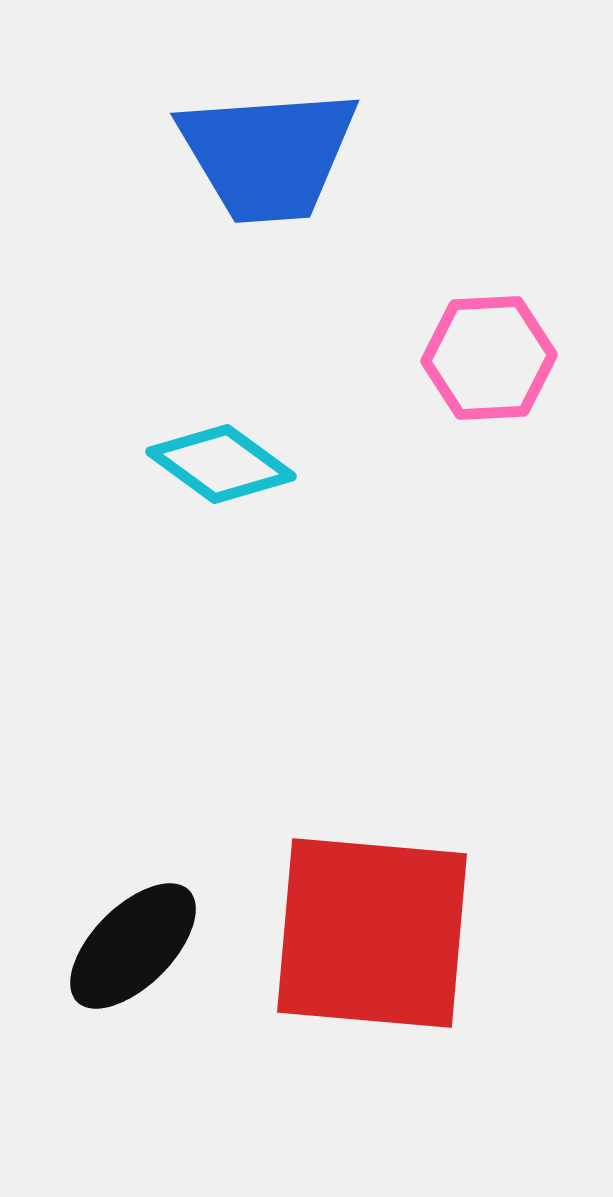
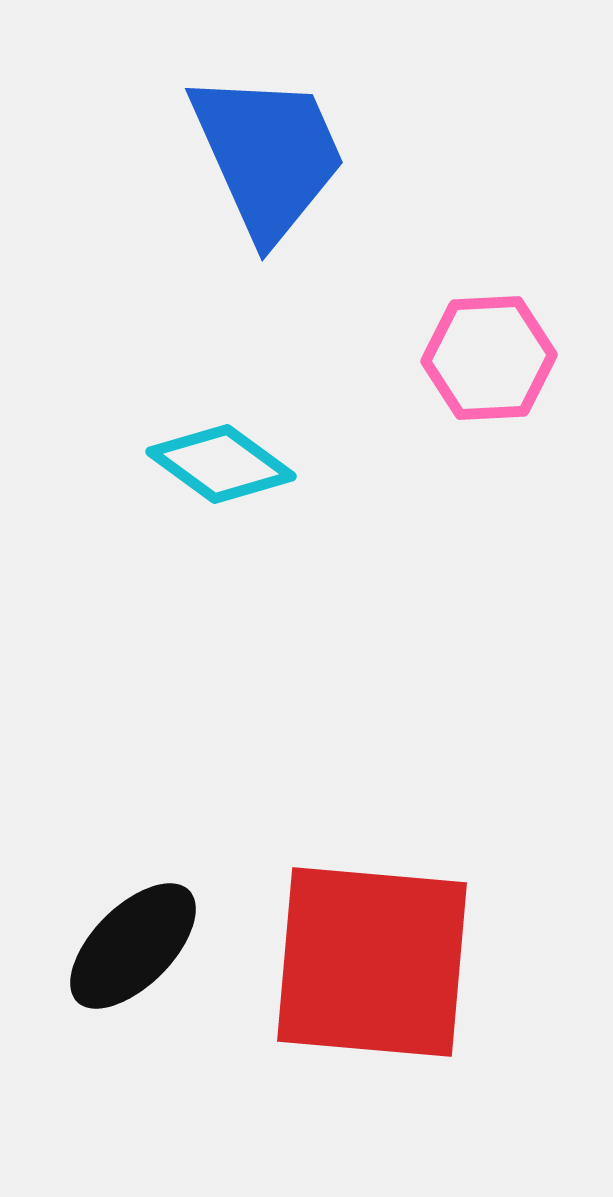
blue trapezoid: rotated 110 degrees counterclockwise
red square: moved 29 px down
